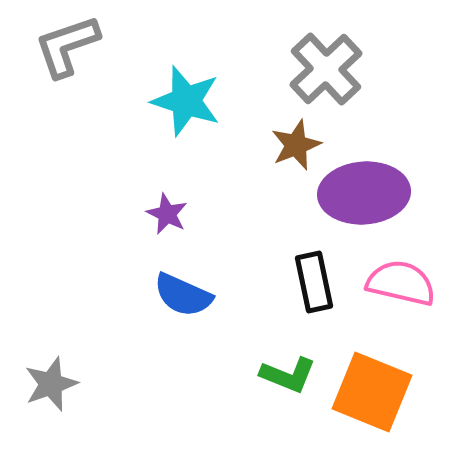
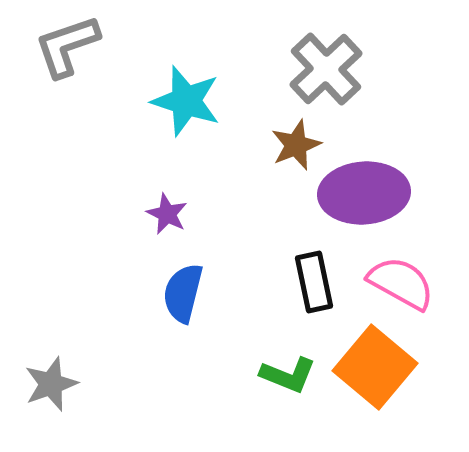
pink semicircle: rotated 16 degrees clockwise
blue semicircle: moved 2 px up; rotated 80 degrees clockwise
orange square: moved 3 px right, 25 px up; rotated 18 degrees clockwise
